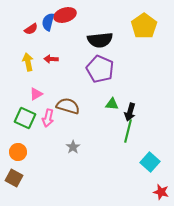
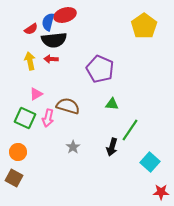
black semicircle: moved 46 px left
yellow arrow: moved 2 px right, 1 px up
black arrow: moved 18 px left, 35 px down
green line: moved 2 px right, 1 px up; rotated 20 degrees clockwise
red star: rotated 14 degrees counterclockwise
